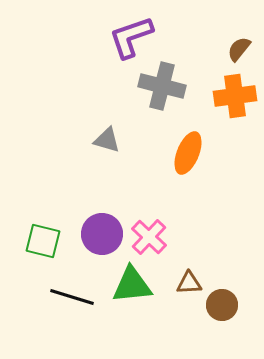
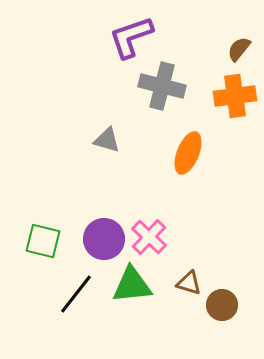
purple circle: moved 2 px right, 5 px down
brown triangle: rotated 20 degrees clockwise
black line: moved 4 px right, 3 px up; rotated 69 degrees counterclockwise
